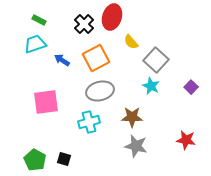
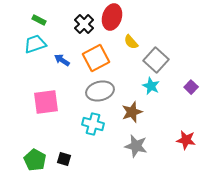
brown star: moved 5 px up; rotated 20 degrees counterclockwise
cyan cross: moved 4 px right, 2 px down; rotated 30 degrees clockwise
